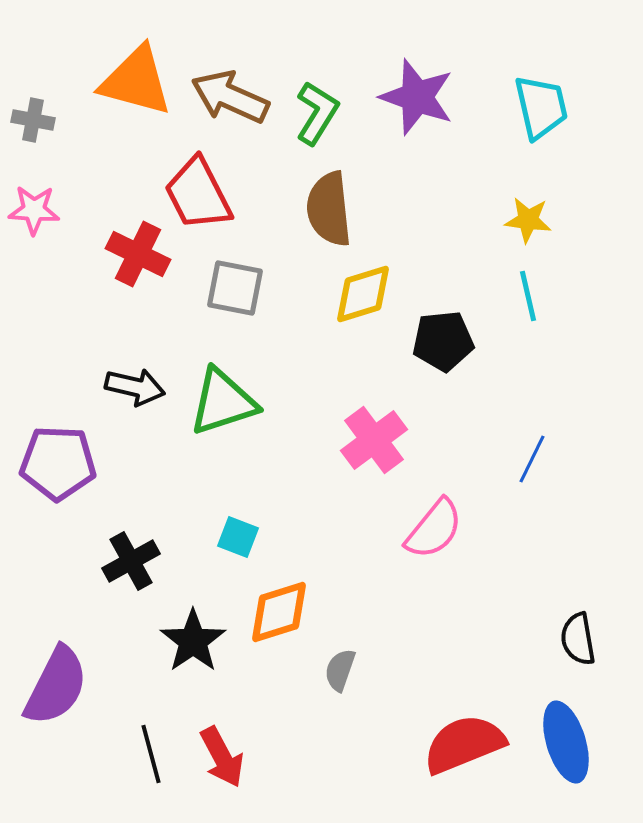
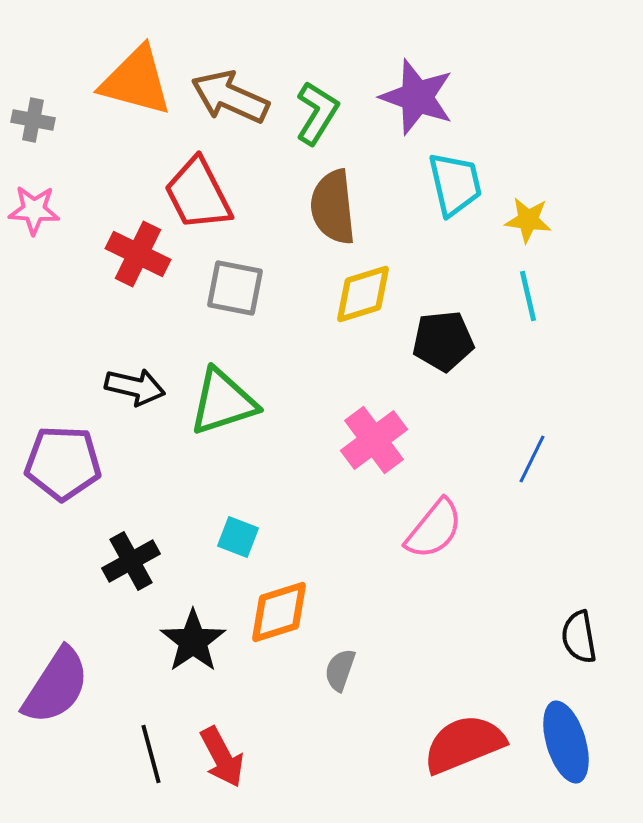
cyan trapezoid: moved 86 px left, 77 px down
brown semicircle: moved 4 px right, 2 px up
purple pentagon: moved 5 px right
black semicircle: moved 1 px right, 2 px up
purple semicircle: rotated 6 degrees clockwise
